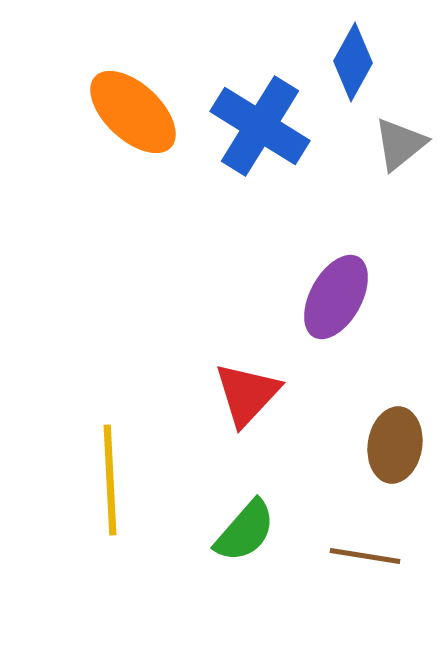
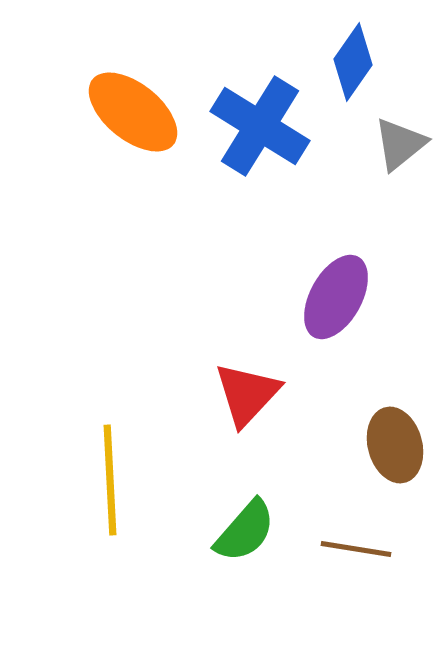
blue diamond: rotated 6 degrees clockwise
orange ellipse: rotated 4 degrees counterclockwise
brown ellipse: rotated 24 degrees counterclockwise
brown line: moved 9 px left, 7 px up
